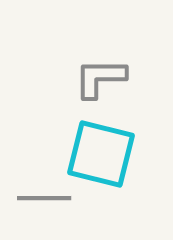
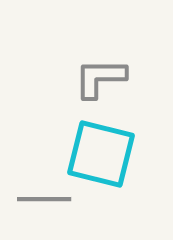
gray line: moved 1 px down
